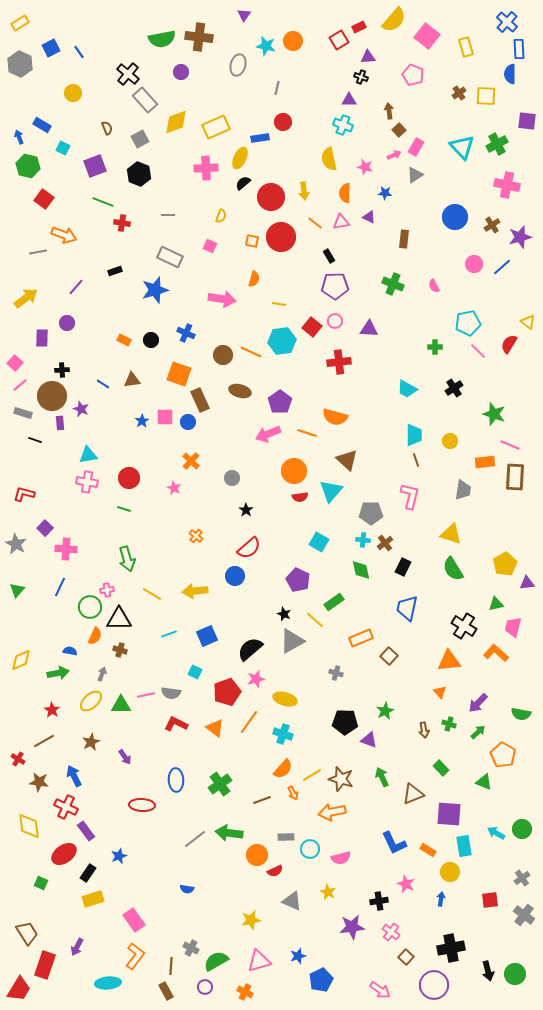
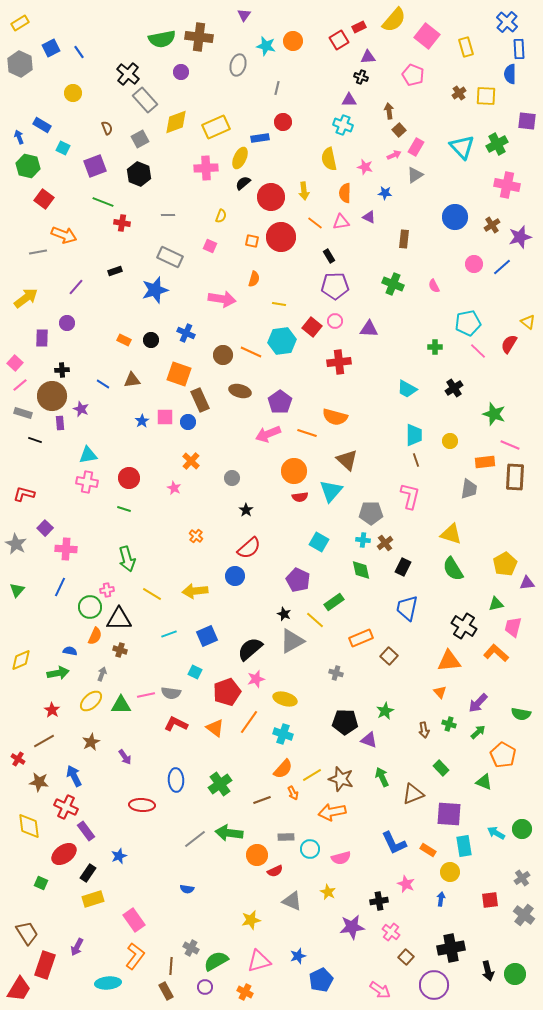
gray trapezoid at (463, 490): moved 6 px right, 1 px up
